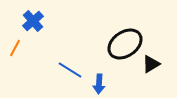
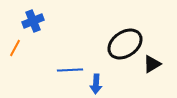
blue cross: rotated 20 degrees clockwise
black triangle: moved 1 px right
blue line: rotated 35 degrees counterclockwise
blue arrow: moved 3 px left
